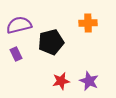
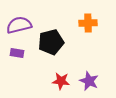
purple rectangle: moved 1 px right, 1 px up; rotated 56 degrees counterclockwise
red star: rotated 18 degrees clockwise
